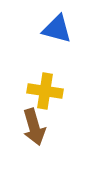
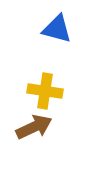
brown arrow: rotated 99 degrees counterclockwise
